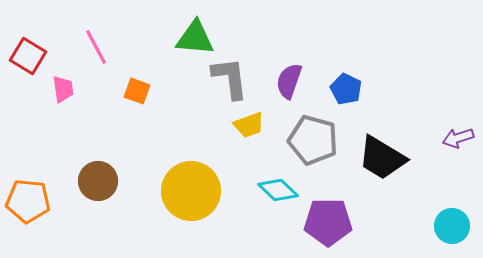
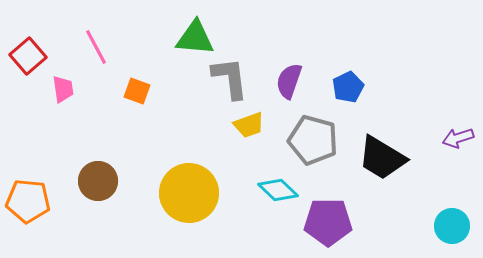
red square: rotated 18 degrees clockwise
blue pentagon: moved 2 px right, 2 px up; rotated 20 degrees clockwise
yellow circle: moved 2 px left, 2 px down
